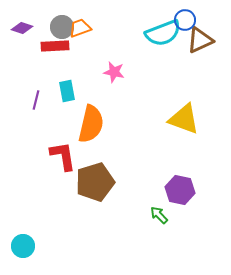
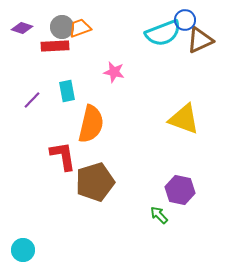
purple line: moved 4 px left; rotated 30 degrees clockwise
cyan circle: moved 4 px down
